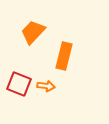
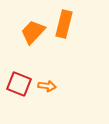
orange rectangle: moved 32 px up
orange arrow: moved 1 px right
